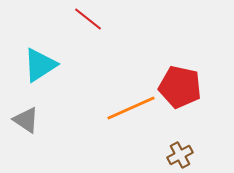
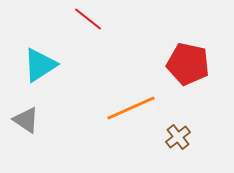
red pentagon: moved 8 px right, 23 px up
brown cross: moved 2 px left, 18 px up; rotated 10 degrees counterclockwise
